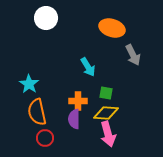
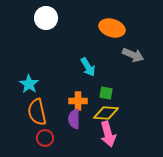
gray arrow: rotated 40 degrees counterclockwise
